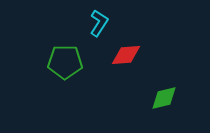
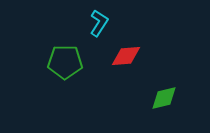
red diamond: moved 1 px down
